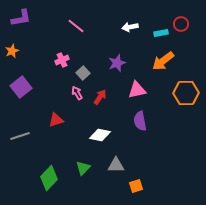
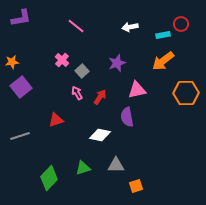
cyan rectangle: moved 2 px right, 2 px down
orange star: moved 11 px down; rotated 16 degrees clockwise
pink cross: rotated 24 degrees counterclockwise
gray square: moved 1 px left, 2 px up
purple semicircle: moved 13 px left, 4 px up
green triangle: rotated 28 degrees clockwise
